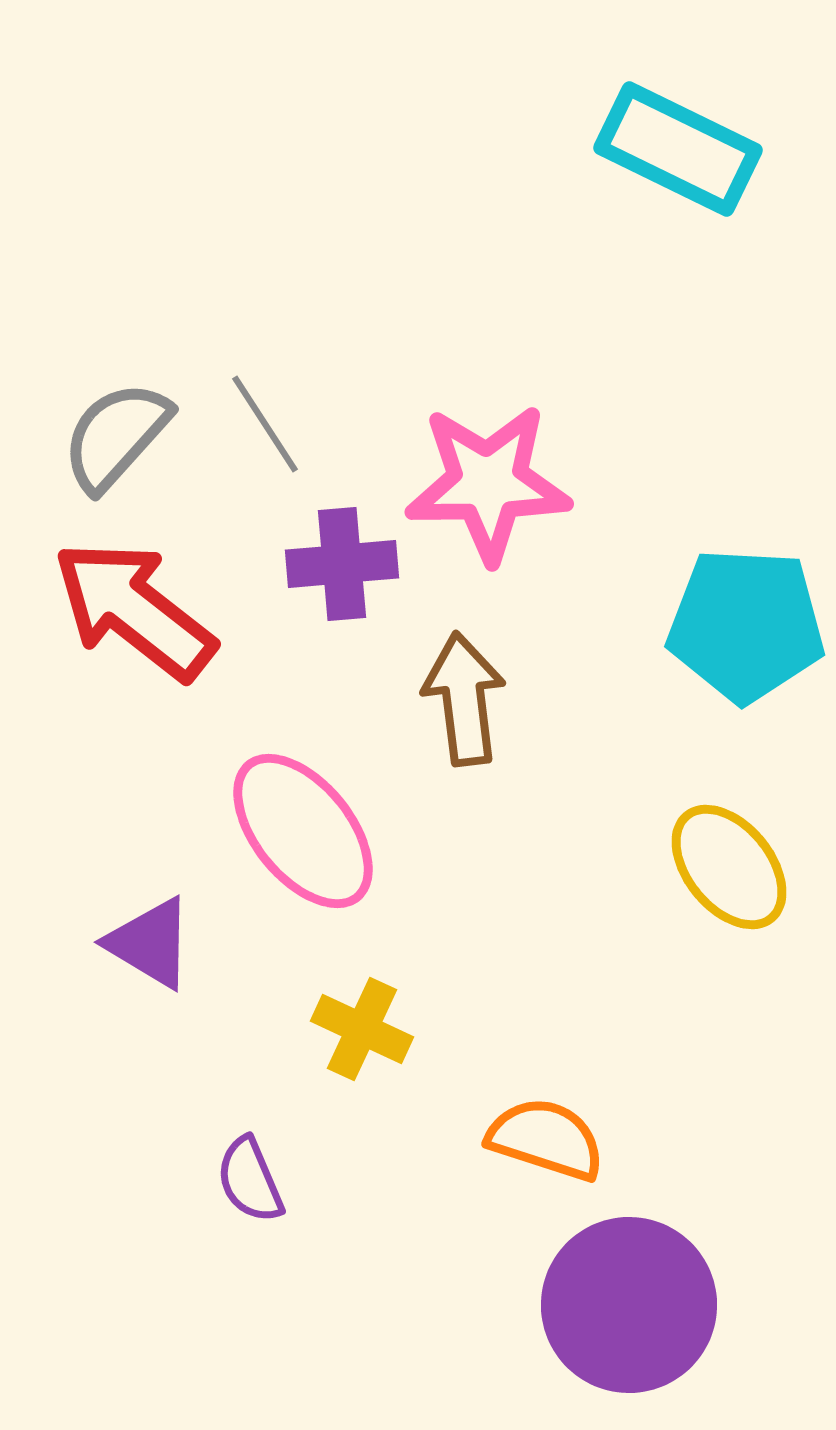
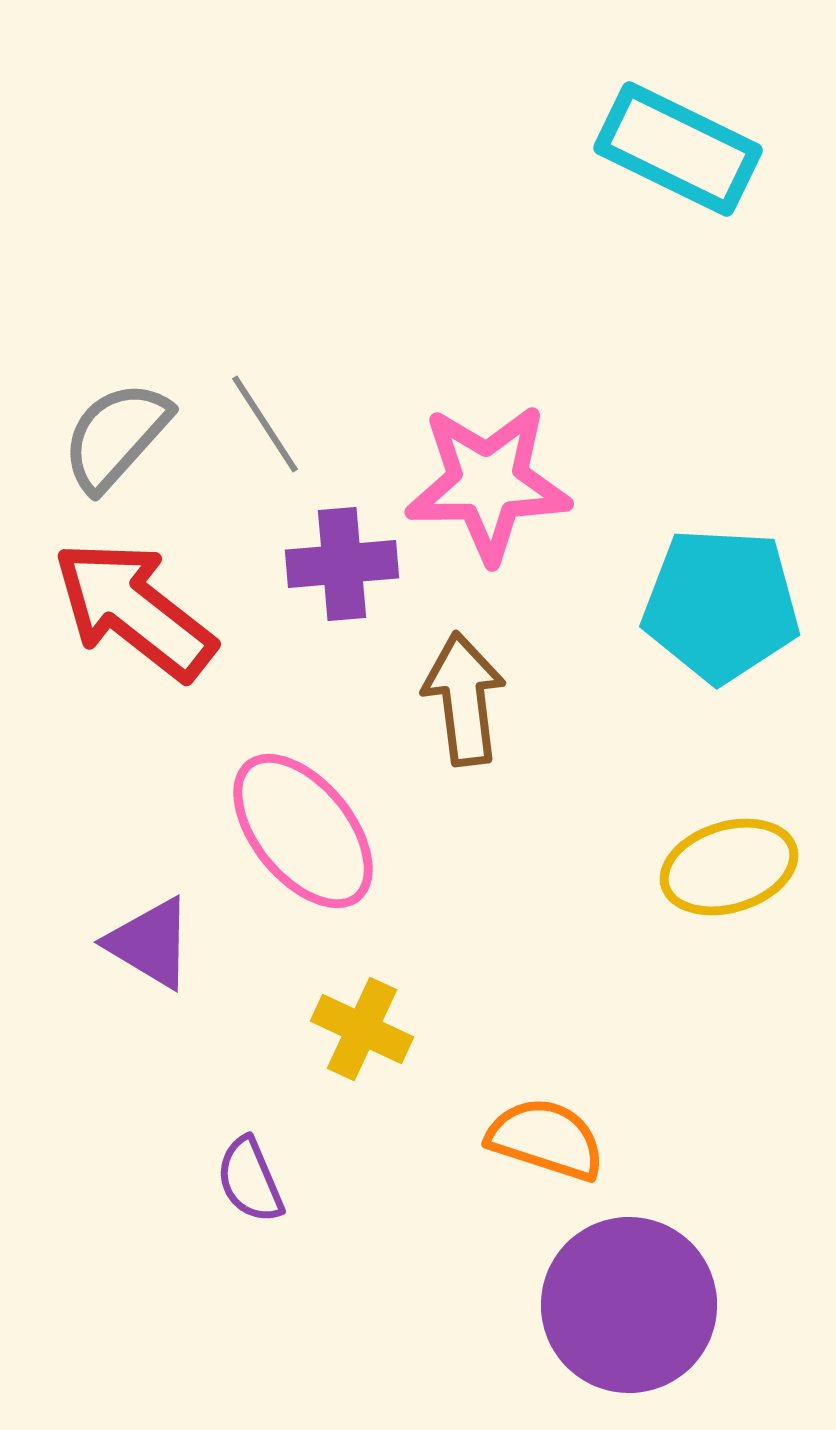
cyan pentagon: moved 25 px left, 20 px up
yellow ellipse: rotated 68 degrees counterclockwise
